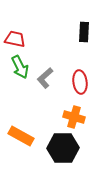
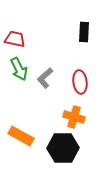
green arrow: moved 1 px left, 2 px down
